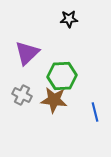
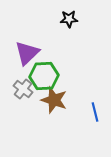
green hexagon: moved 18 px left
gray cross: moved 1 px right, 6 px up; rotated 12 degrees clockwise
brown star: rotated 12 degrees clockwise
